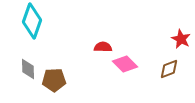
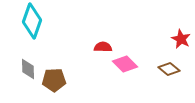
brown diamond: rotated 60 degrees clockwise
